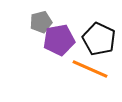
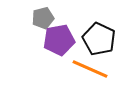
gray pentagon: moved 2 px right, 4 px up
